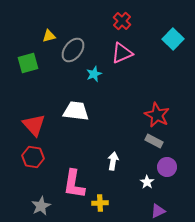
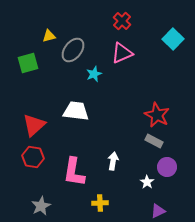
red triangle: rotated 30 degrees clockwise
pink L-shape: moved 12 px up
